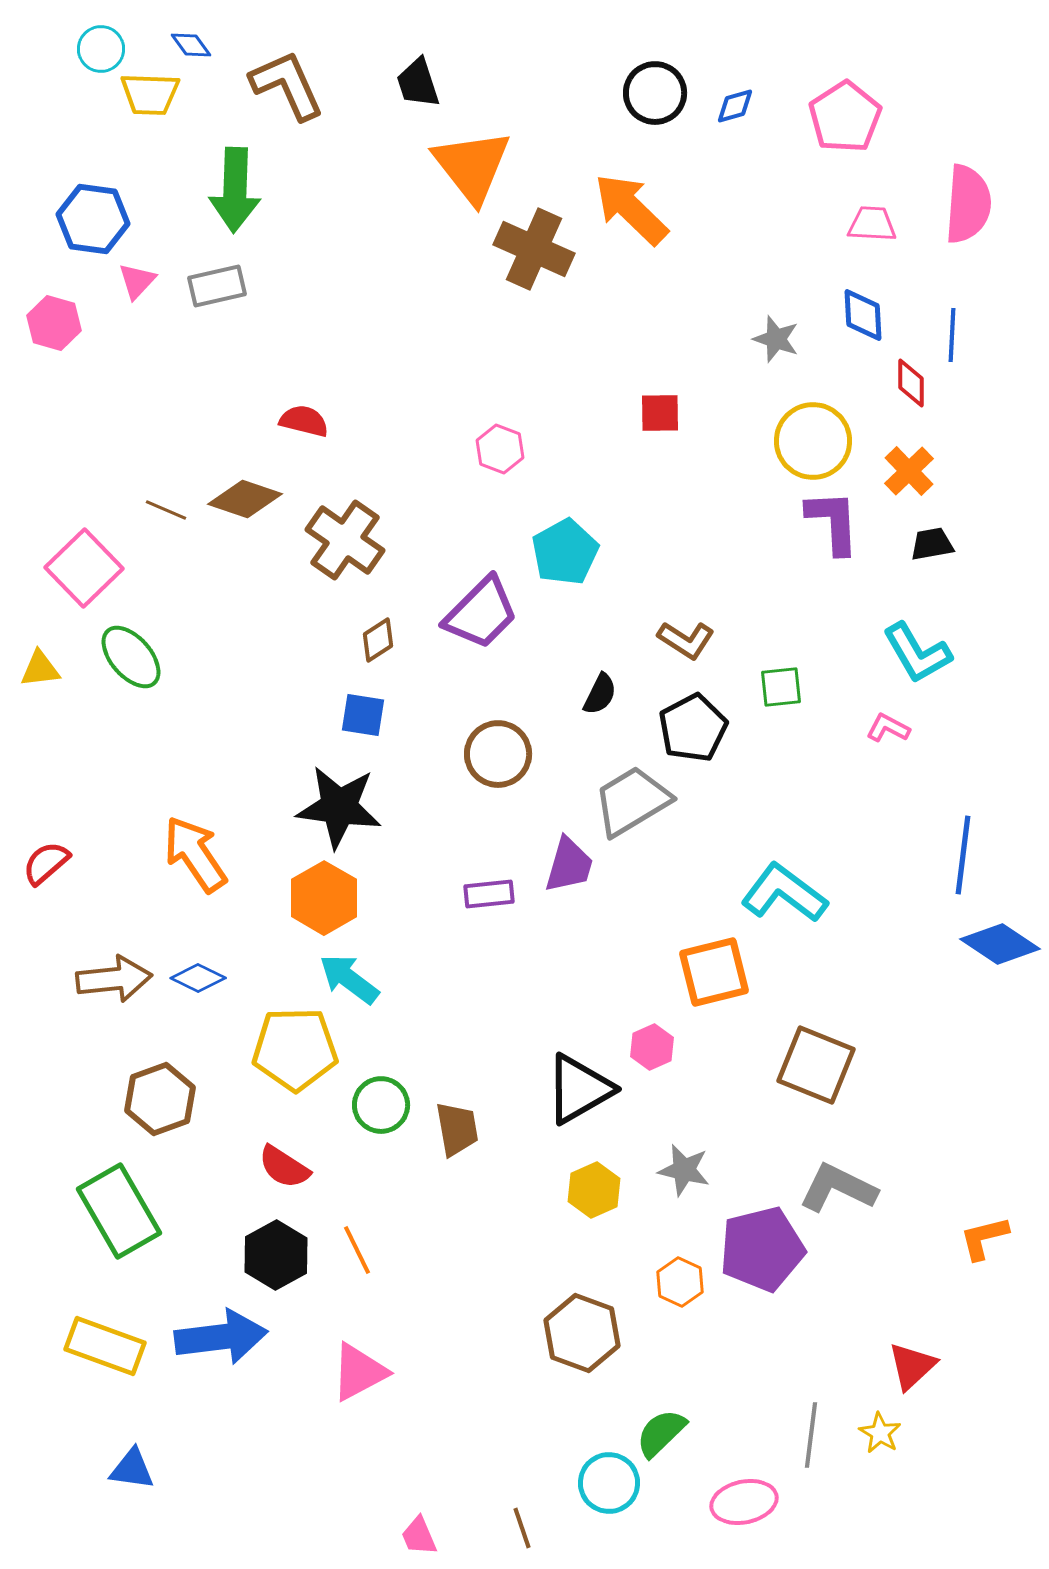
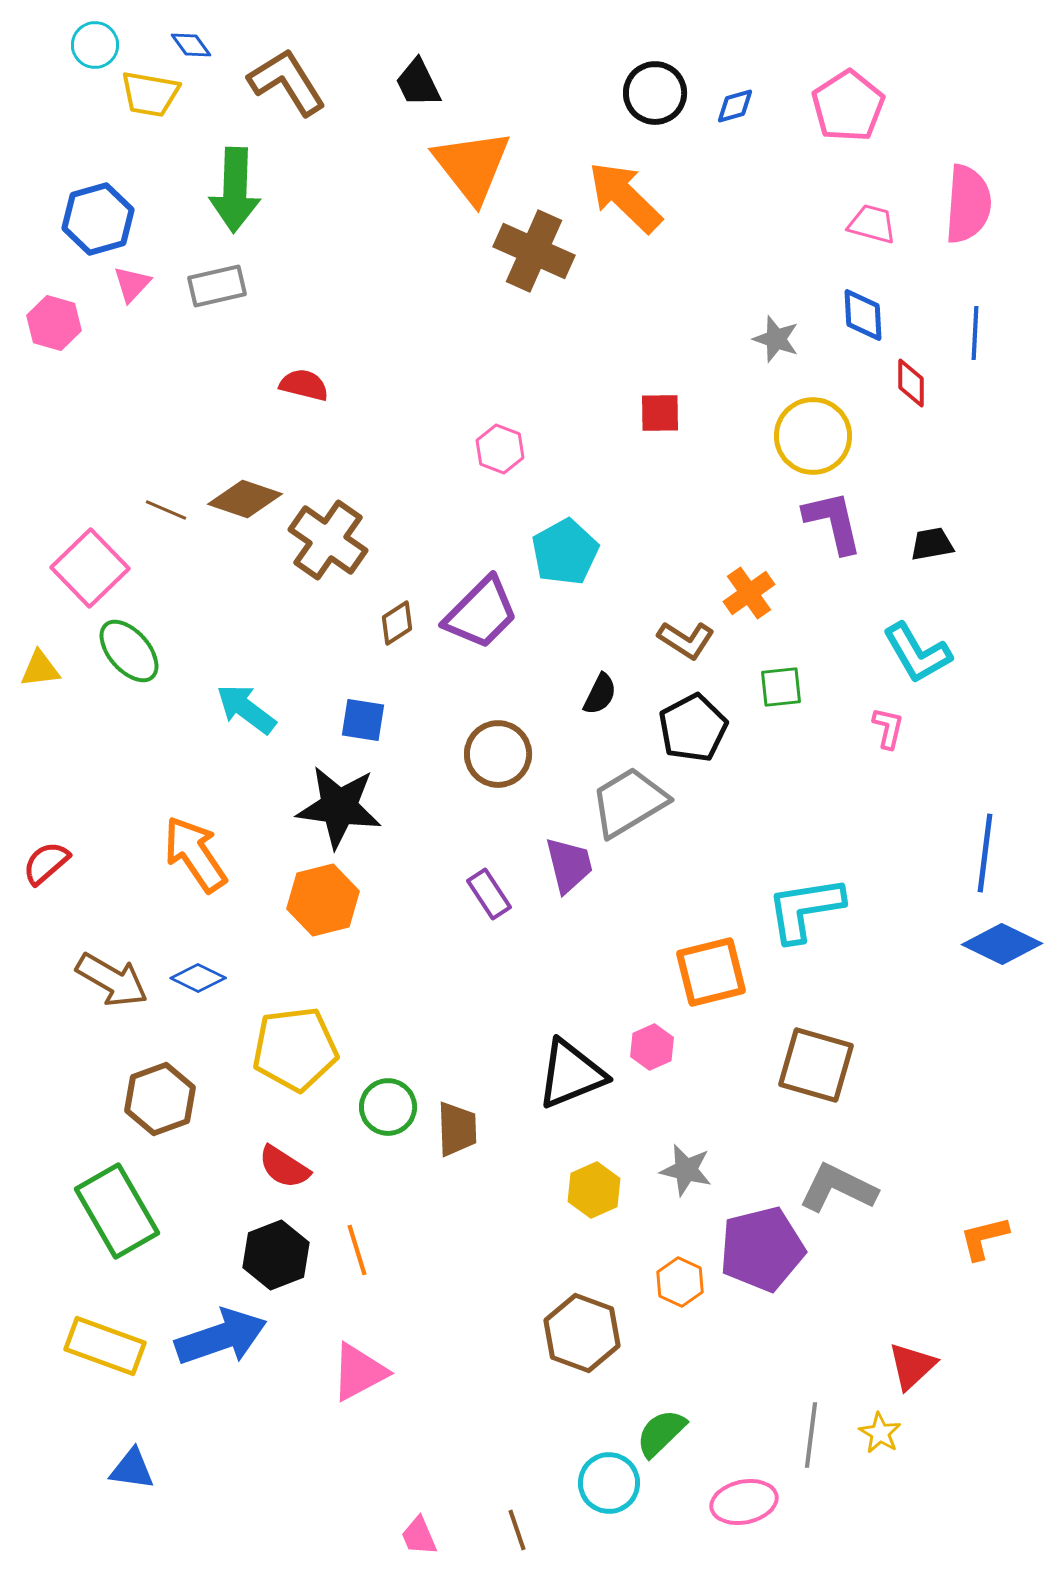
cyan circle at (101, 49): moved 6 px left, 4 px up
black trapezoid at (418, 83): rotated 8 degrees counterclockwise
brown L-shape at (287, 85): moved 3 px up; rotated 8 degrees counterclockwise
yellow trapezoid at (150, 94): rotated 8 degrees clockwise
pink pentagon at (845, 117): moved 3 px right, 11 px up
orange arrow at (631, 209): moved 6 px left, 12 px up
blue hexagon at (93, 219): moved 5 px right; rotated 24 degrees counterclockwise
pink trapezoid at (872, 224): rotated 12 degrees clockwise
brown cross at (534, 249): moved 2 px down
pink triangle at (137, 281): moved 5 px left, 3 px down
blue line at (952, 335): moved 23 px right, 2 px up
red semicircle at (304, 421): moved 36 px up
yellow circle at (813, 441): moved 5 px up
orange cross at (909, 471): moved 160 px left, 122 px down; rotated 9 degrees clockwise
purple L-shape at (833, 522): rotated 10 degrees counterclockwise
brown cross at (345, 540): moved 17 px left
pink square at (84, 568): moved 6 px right
brown diamond at (378, 640): moved 19 px right, 17 px up
green ellipse at (131, 657): moved 2 px left, 6 px up
blue square at (363, 715): moved 5 px down
pink L-shape at (888, 728): rotated 75 degrees clockwise
gray trapezoid at (632, 801): moved 3 px left, 1 px down
blue line at (963, 855): moved 22 px right, 2 px up
purple trapezoid at (569, 865): rotated 30 degrees counterclockwise
cyan L-shape at (784, 893): moved 21 px right, 16 px down; rotated 46 degrees counterclockwise
purple rectangle at (489, 894): rotated 63 degrees clockwise
orange hexagon at (324, 898): moved 1 px left, 2 px down; rotated 16 degrees clockwise
blue diamond at (1000, 944): moved 2 px right; rotated 8 degrees counterclockwise
orange square at (714, 972): moved 3 px left
brown arrow at (114, 979): moved 2 px left, 1 px down; rotated 36 degrees clockwise
cyan arrow at (349, 979): moved 103 px left, 270 px up
yellow pentagon at (295, 1049): rotated 6 degrees counterclockwise
brown square at (816, 1065): rotated 6 degrees counterclockwise
black triangle at (579, 1089): moved 8 px left, 15 px up; rotated 8 degrees clockwise
green circle at (381, 1105): moved 7 px right, 2 px down
brown trapezoid at (457, 1129): rotated 8 degrees clockwise
gray star at (684, 1170): moved 2 px right
green rectangle at (119, 1211): moved 2 px left
orange line at (357, 1250): rotated 9 degrees clockwise
black hexagon at (276, 1255): rotated 8 degrees clockwise
blue arrow at (221, 1337): rotated 12 degrees counterclockwise
brown line at (522, 1528): moved 5 px left, 2 px down
